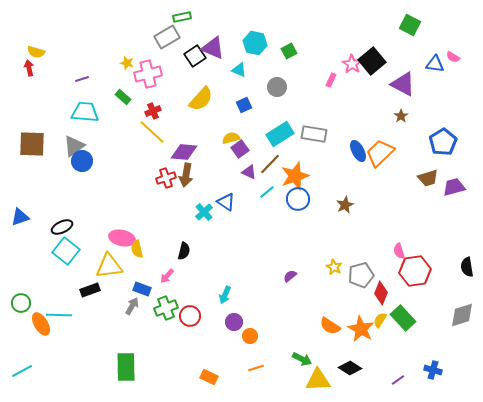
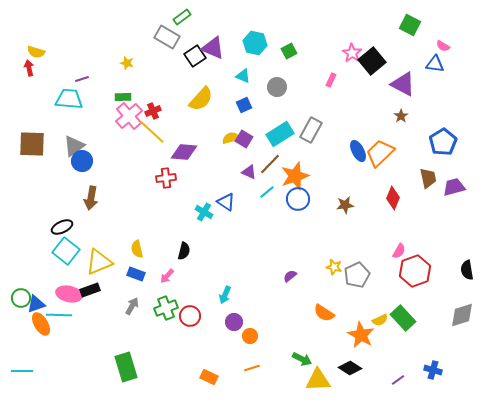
green rectangle at (182, 17): rotated 24 degrees counterclockwise
gray rectangle at (167, 37): rotated 60 degrees clockwise
pink semicircle at (453, 57): moved 10 px left, 11 px up
pink star at (352, 64): moved 11 px up
cyan triangle at (239, 70): moved 4 px right, 6 px down
pink cross at (148, 74): moved 19 px left, 42 px down; rotated 28 degrees counterclockwise
green rectangle at (123, 97): rotated 42 degrees counterclockwise
cyan trapezoid at (85, 112): moved 16 px left, 13 px up
gray rectangle at (314, 134): moved 3 px left, 4 px up; rotated 70 degrees counterclockwise
purple square at (240, 149): moved 4 px right, 10 px up; rotated 24 degrees counterclockwise
brown arrow at (186, 175): moved 95 px left, 23 px down
red cross at (166, 178): rotated 12 degrees clockwise
brown trapezoid at (428, 178): rotated 85 degrees counterclockwise
brown star at (345, 205): rotated 18 degrees clockwise
cyan cross at (204, 212): rotated 18 degrees counterclockwise
blue triangle at (20, 217): moved 16 px right, 87 px down
pink ellipse at (122, 238): moved 53 px left, 56 px down
pink semicircle at (399, 251): rotated 133 degrees counterclockwise
yellow triangle at (109, 266): moved 10 px left, 4 px up; rotated 16 degrees counterclockwise
yellow star at (334, 267): rotated 14 degrees counterclockwise
black semicircle at (467, 267): moved 3 px down
red hexagon at (415, 271): rotated 12 degrees counterclockwise
gray pentagon at (361, 275): moved 4 px left; rotated 10 degrees counterclockwise
blue rectangle at (142, 289): moved 6 px left, 15 px up
red diamond at (381, 293): moved 12 px right, 95 px up
green circle at (21, 303): moved 5 px up
yellow semicircle at (380, 320): rotated 147 degrees counterclockwise
orange semicircle at (330, 326): moved 6 px left, 13 px up
orange star at (361, 329): moved 6 px down
green rectangle at (126, 367): rotated 16 degrees counterclockwise
orange line at (256, 368): moved 4 px left
cyan line at (22, 371): rotated 30 degrees clockwise
